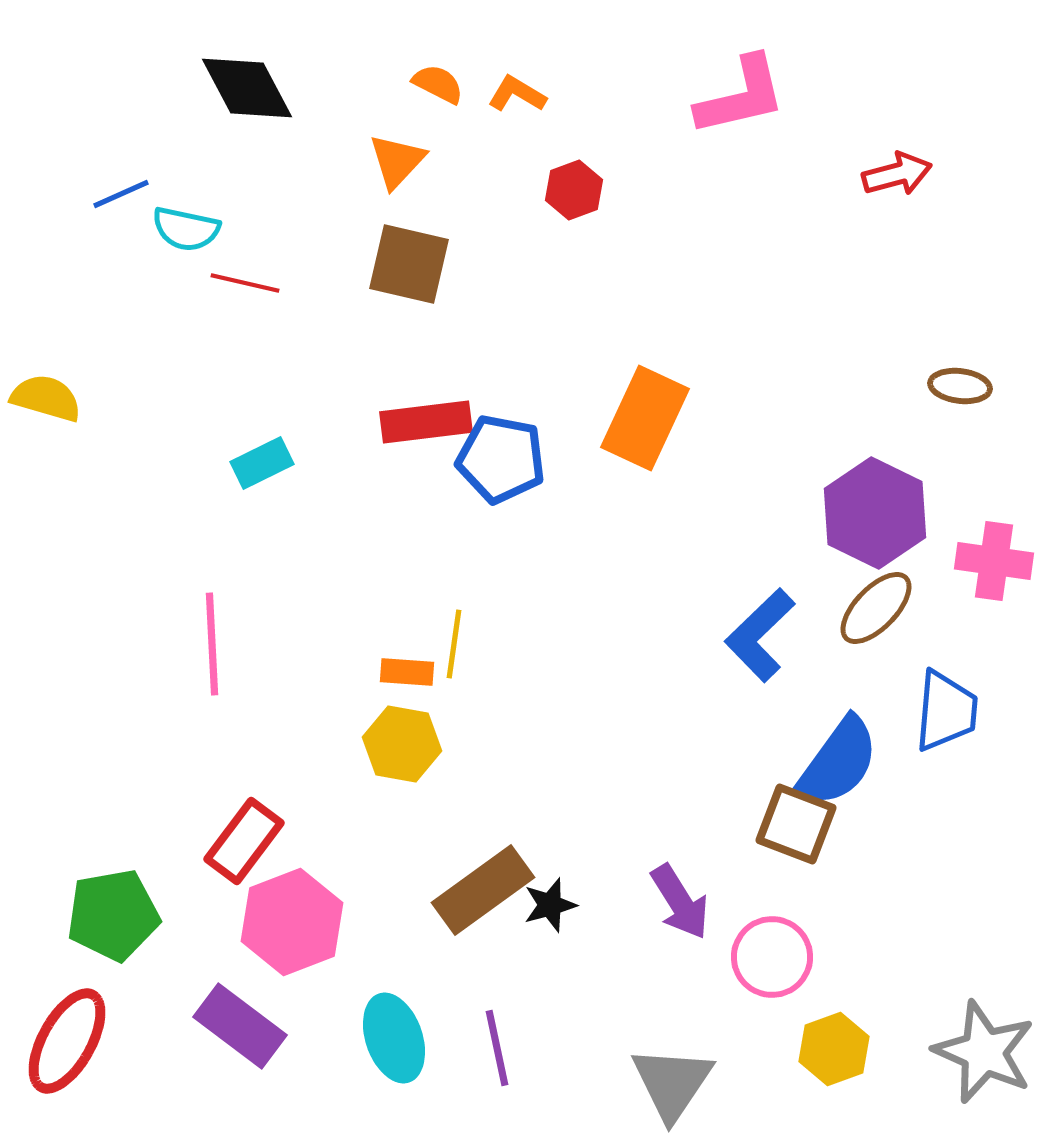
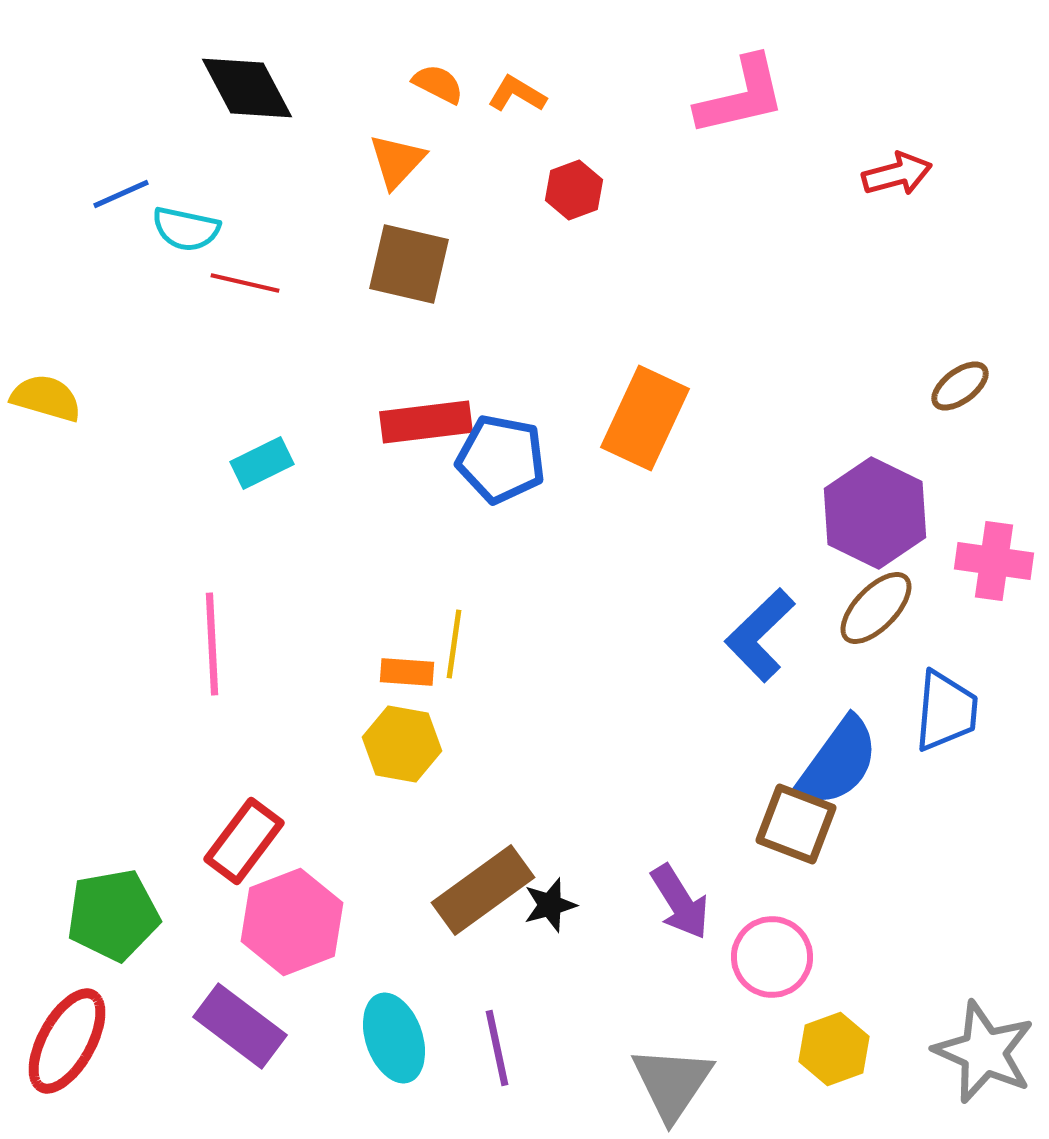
brown ellipse at (960, 386): rotated 44 degrees counterclockwise
